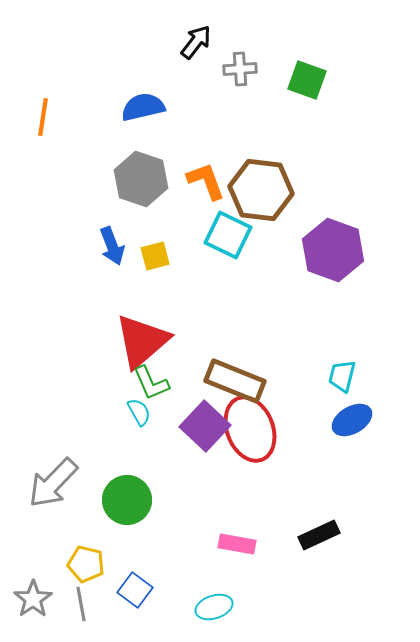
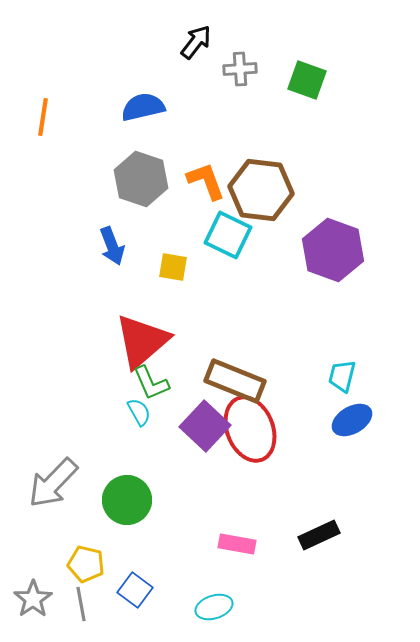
yellow square: moved 18 px right, 11 px down; rotated 24 degrees clockwise
